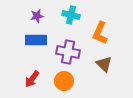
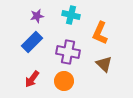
blue rectangle: moved 4 px left, 2 px down; rotated 45 degrees counterclockwise
